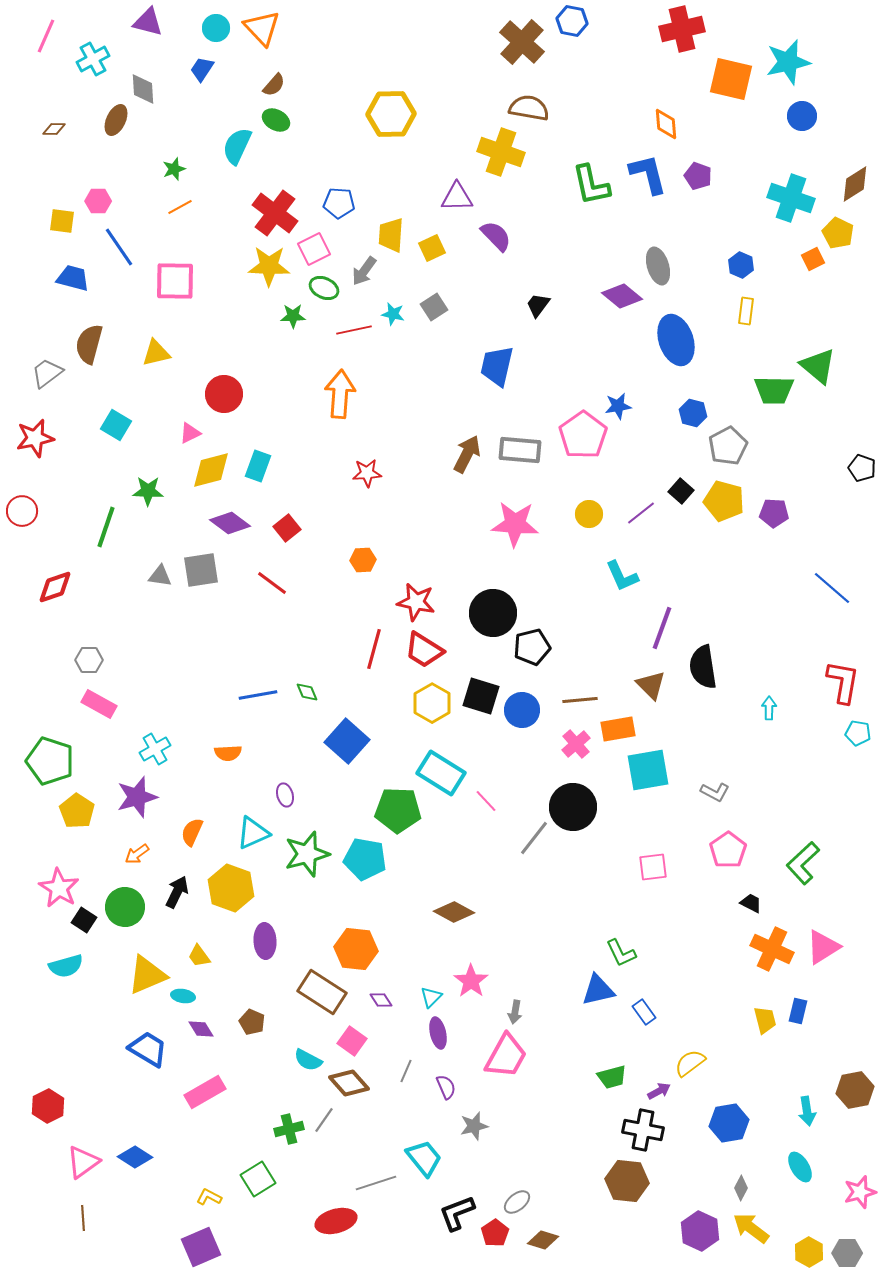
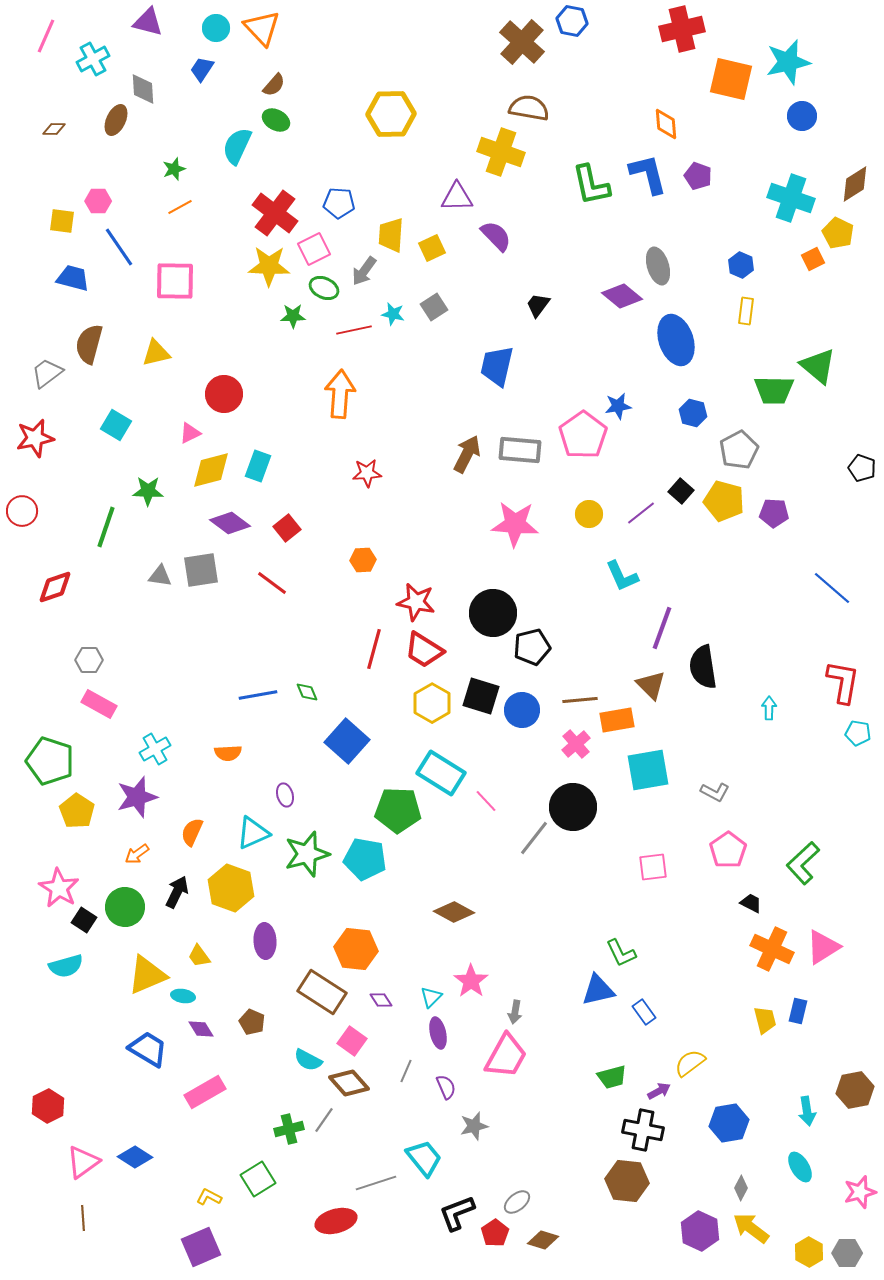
gray pentagon at (728, 446): moved 11 px right, 4 px down
orange rectangle at (618, 729): moved 1 px left, 9 px up
